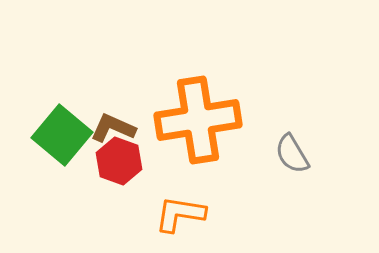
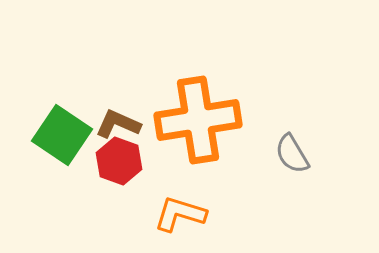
brown L-shape: moved 5 px right, 4 px up
green square: rotated 6 degrees counterclockwise
orange L-shape: rotated 8 degrees clockwise
